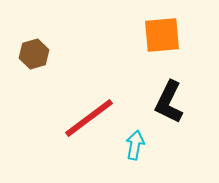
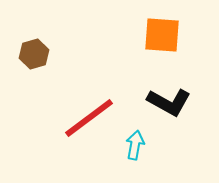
orange square: rotated 9 degrees clockwise
black L-shape: rotated 87 degrees counterclockwise
